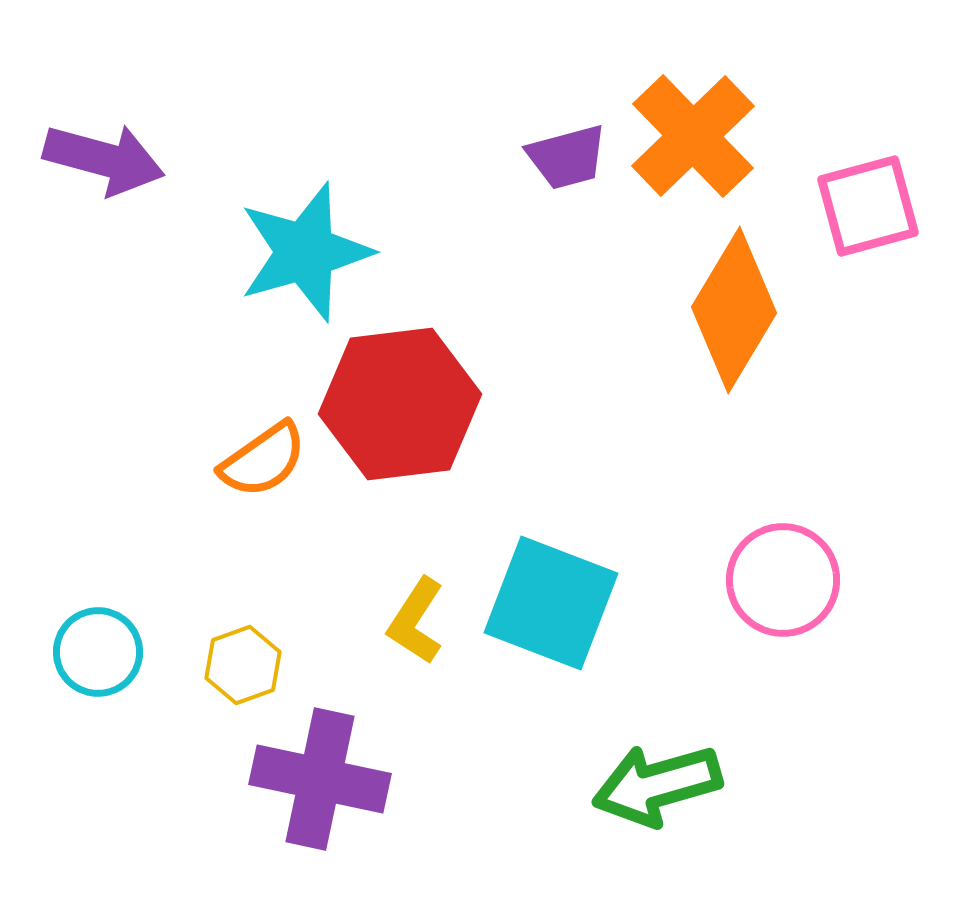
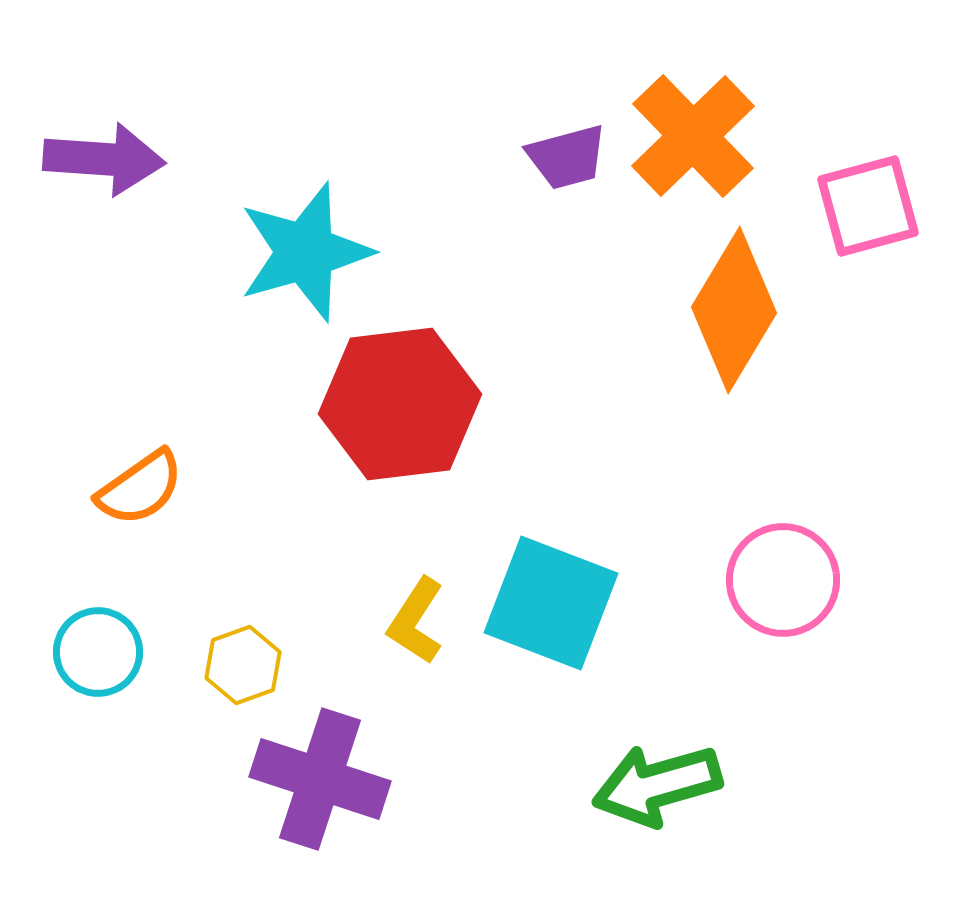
purple arrow: rotated 11 degrees counterclockwise
orange semicircle: moved 123 px left, 28 px down
purple cross: rotated 6 degrees clockwise
